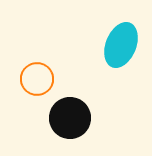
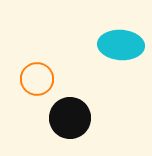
cyan ellipse: rotated 72 degrees clockwise
